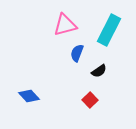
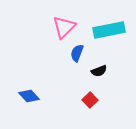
pink triangle: moved 1 px left, 2 px down; rotated 30 degrees counterclockwise
cyan rectangle: rotated 52 degrees clockwise
black semicircle: rotated 14 degrees clockwise
